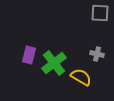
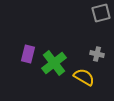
gray square: moved 1 px right; rotated 18 degrees counterclockwise
purple rectangle: moved 1 px left, 1 px up
yellow semicircle: moved 3 px right
